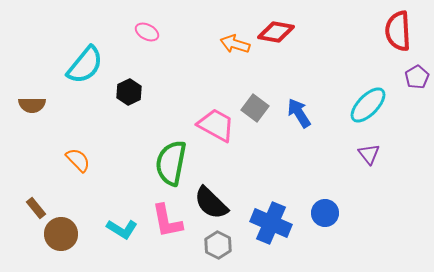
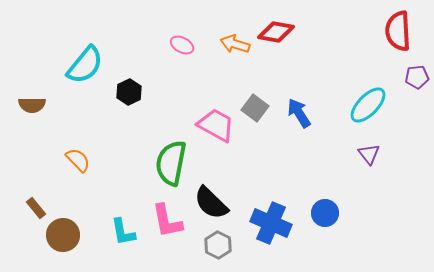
pink ellipse: moved 35 px right, 13 px down
purple pentagon: rotated 25 degrees clockwise
cyan L-shape: moved 1 px right, 3 px down; rotated 48 degrees clockwise
brown circle: moved 2 px right, 1 px down
